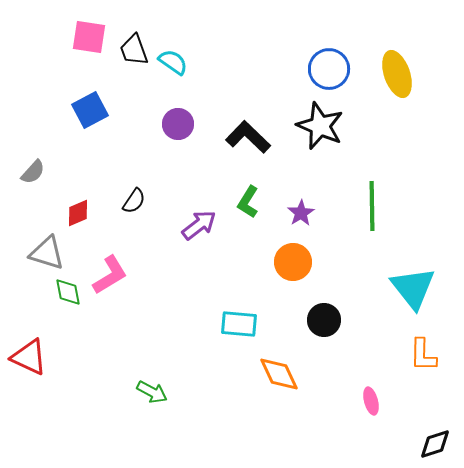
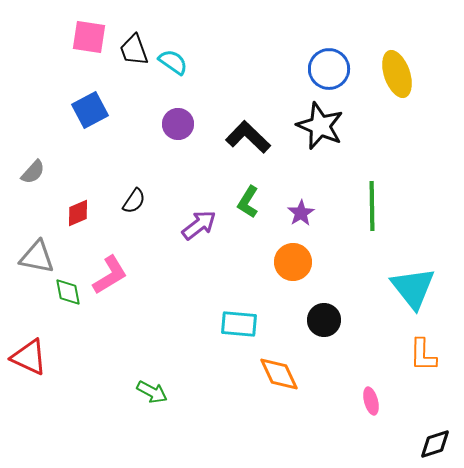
gray triangle: moved 10 px left, 4 px down; rotated 6 degrees counterclockwise
